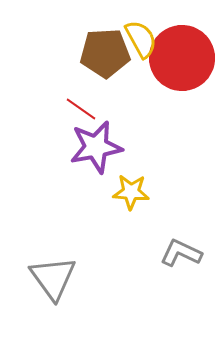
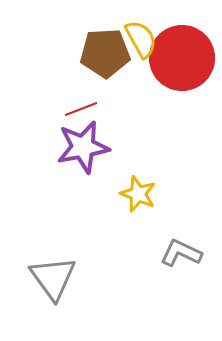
red line: rotated 56 degrees counterclockwise
purple star: moved 13 px left
yellow star: moved 7 px right, 2 px down; rotated 18 degrees clockwise
